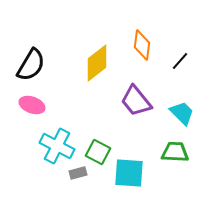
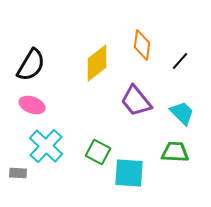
cyan cross: moved 11 px left; rotated 16 degrees clockwise
gray rectangle: moved 60 px left; rotated 18 degrees clockwise
